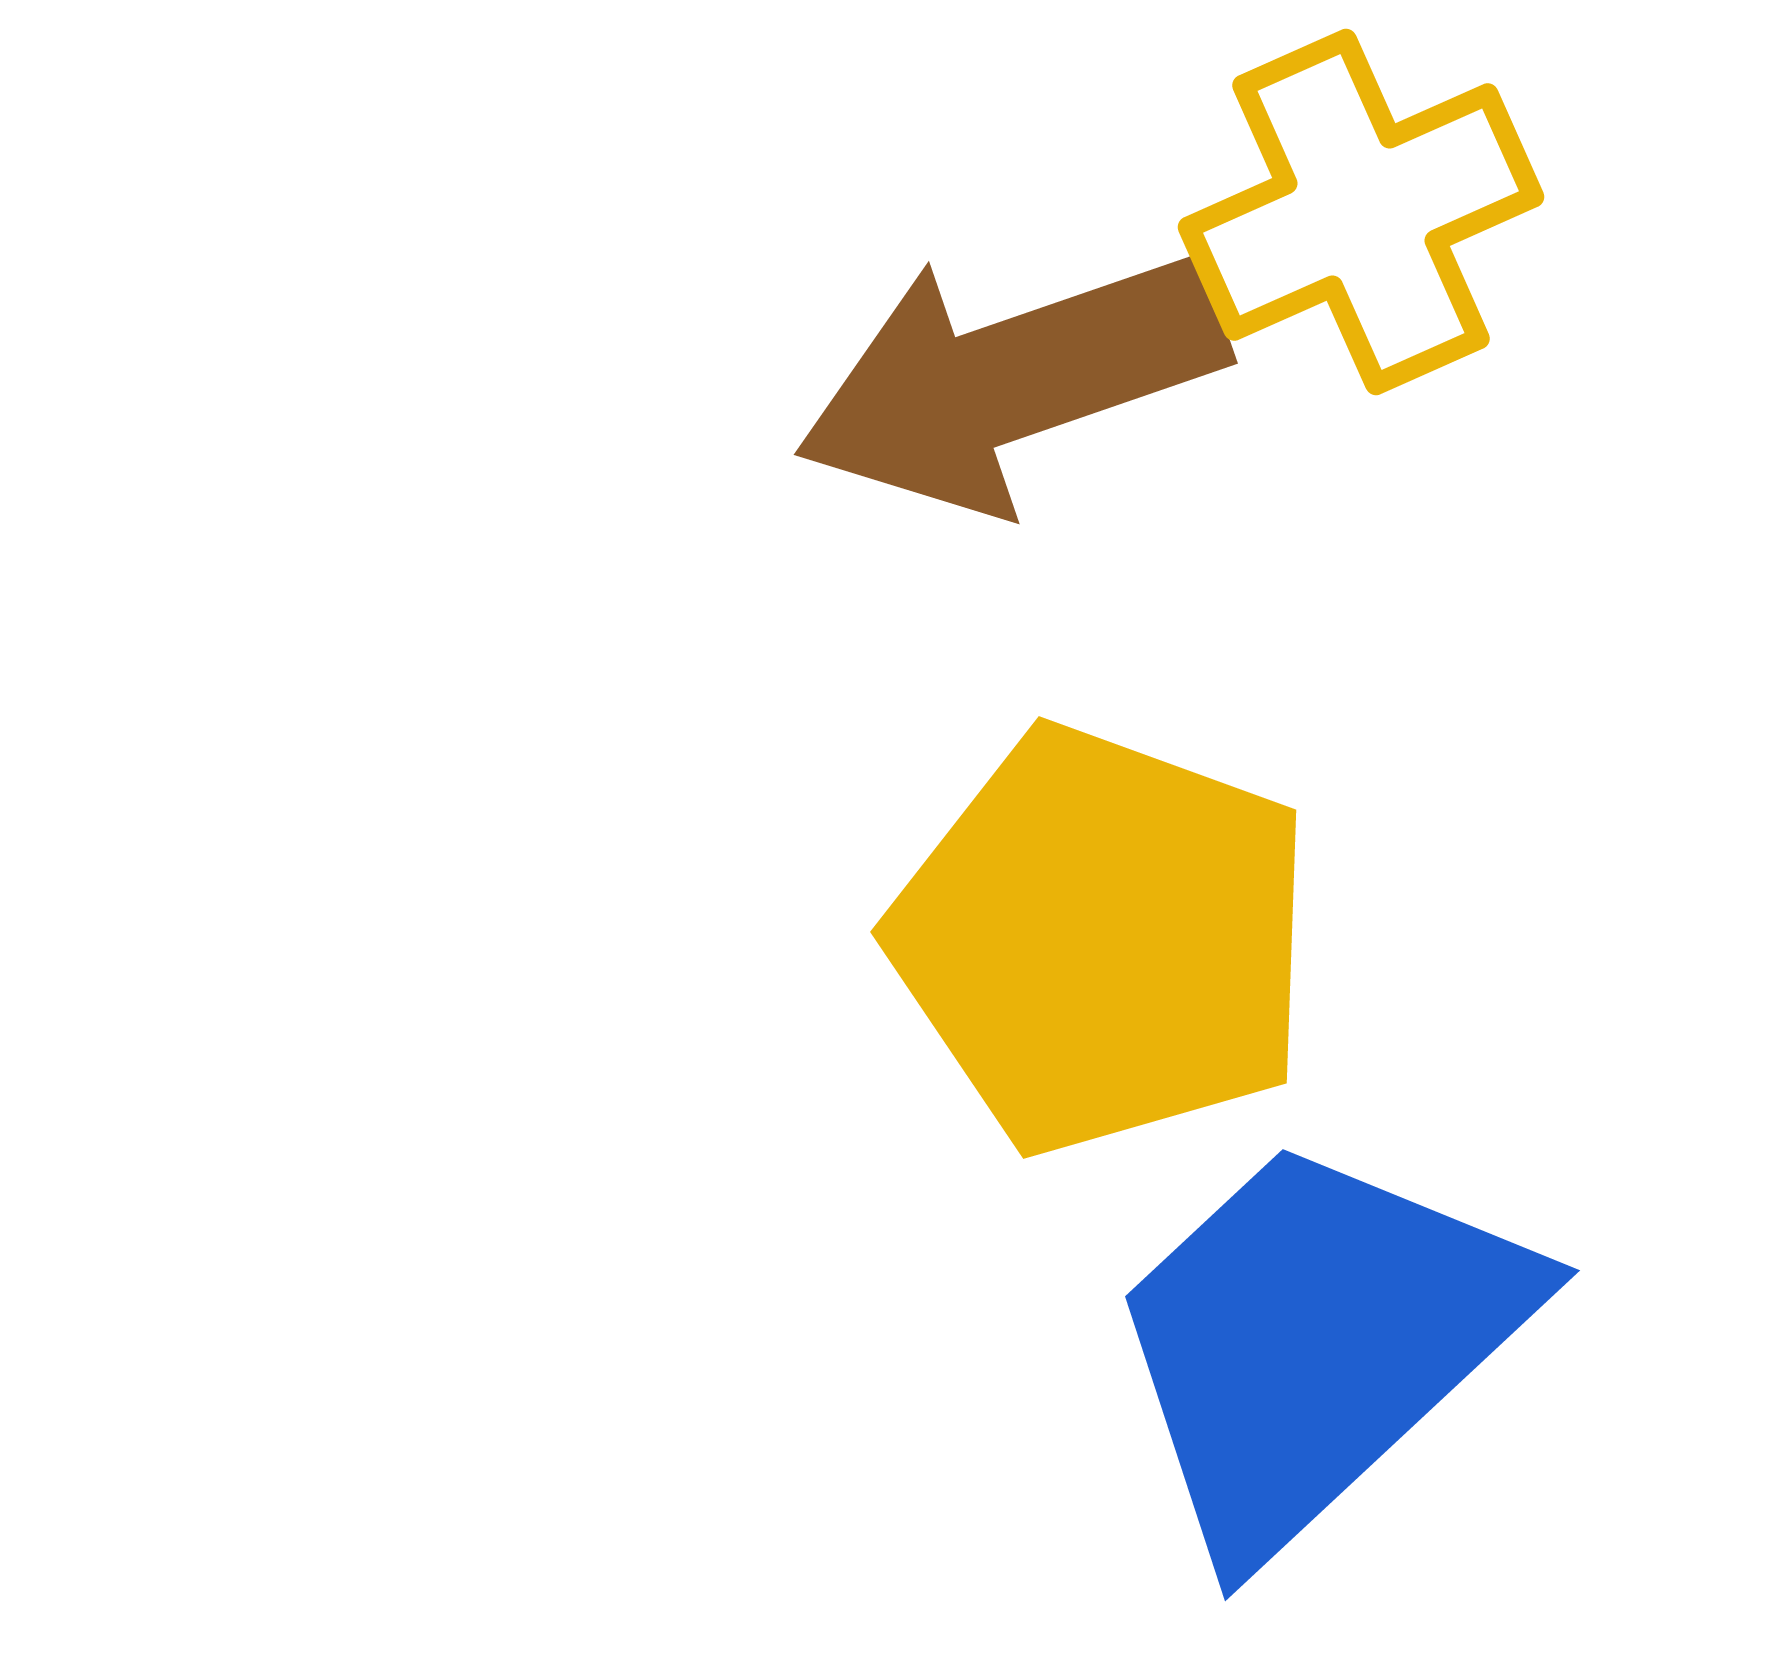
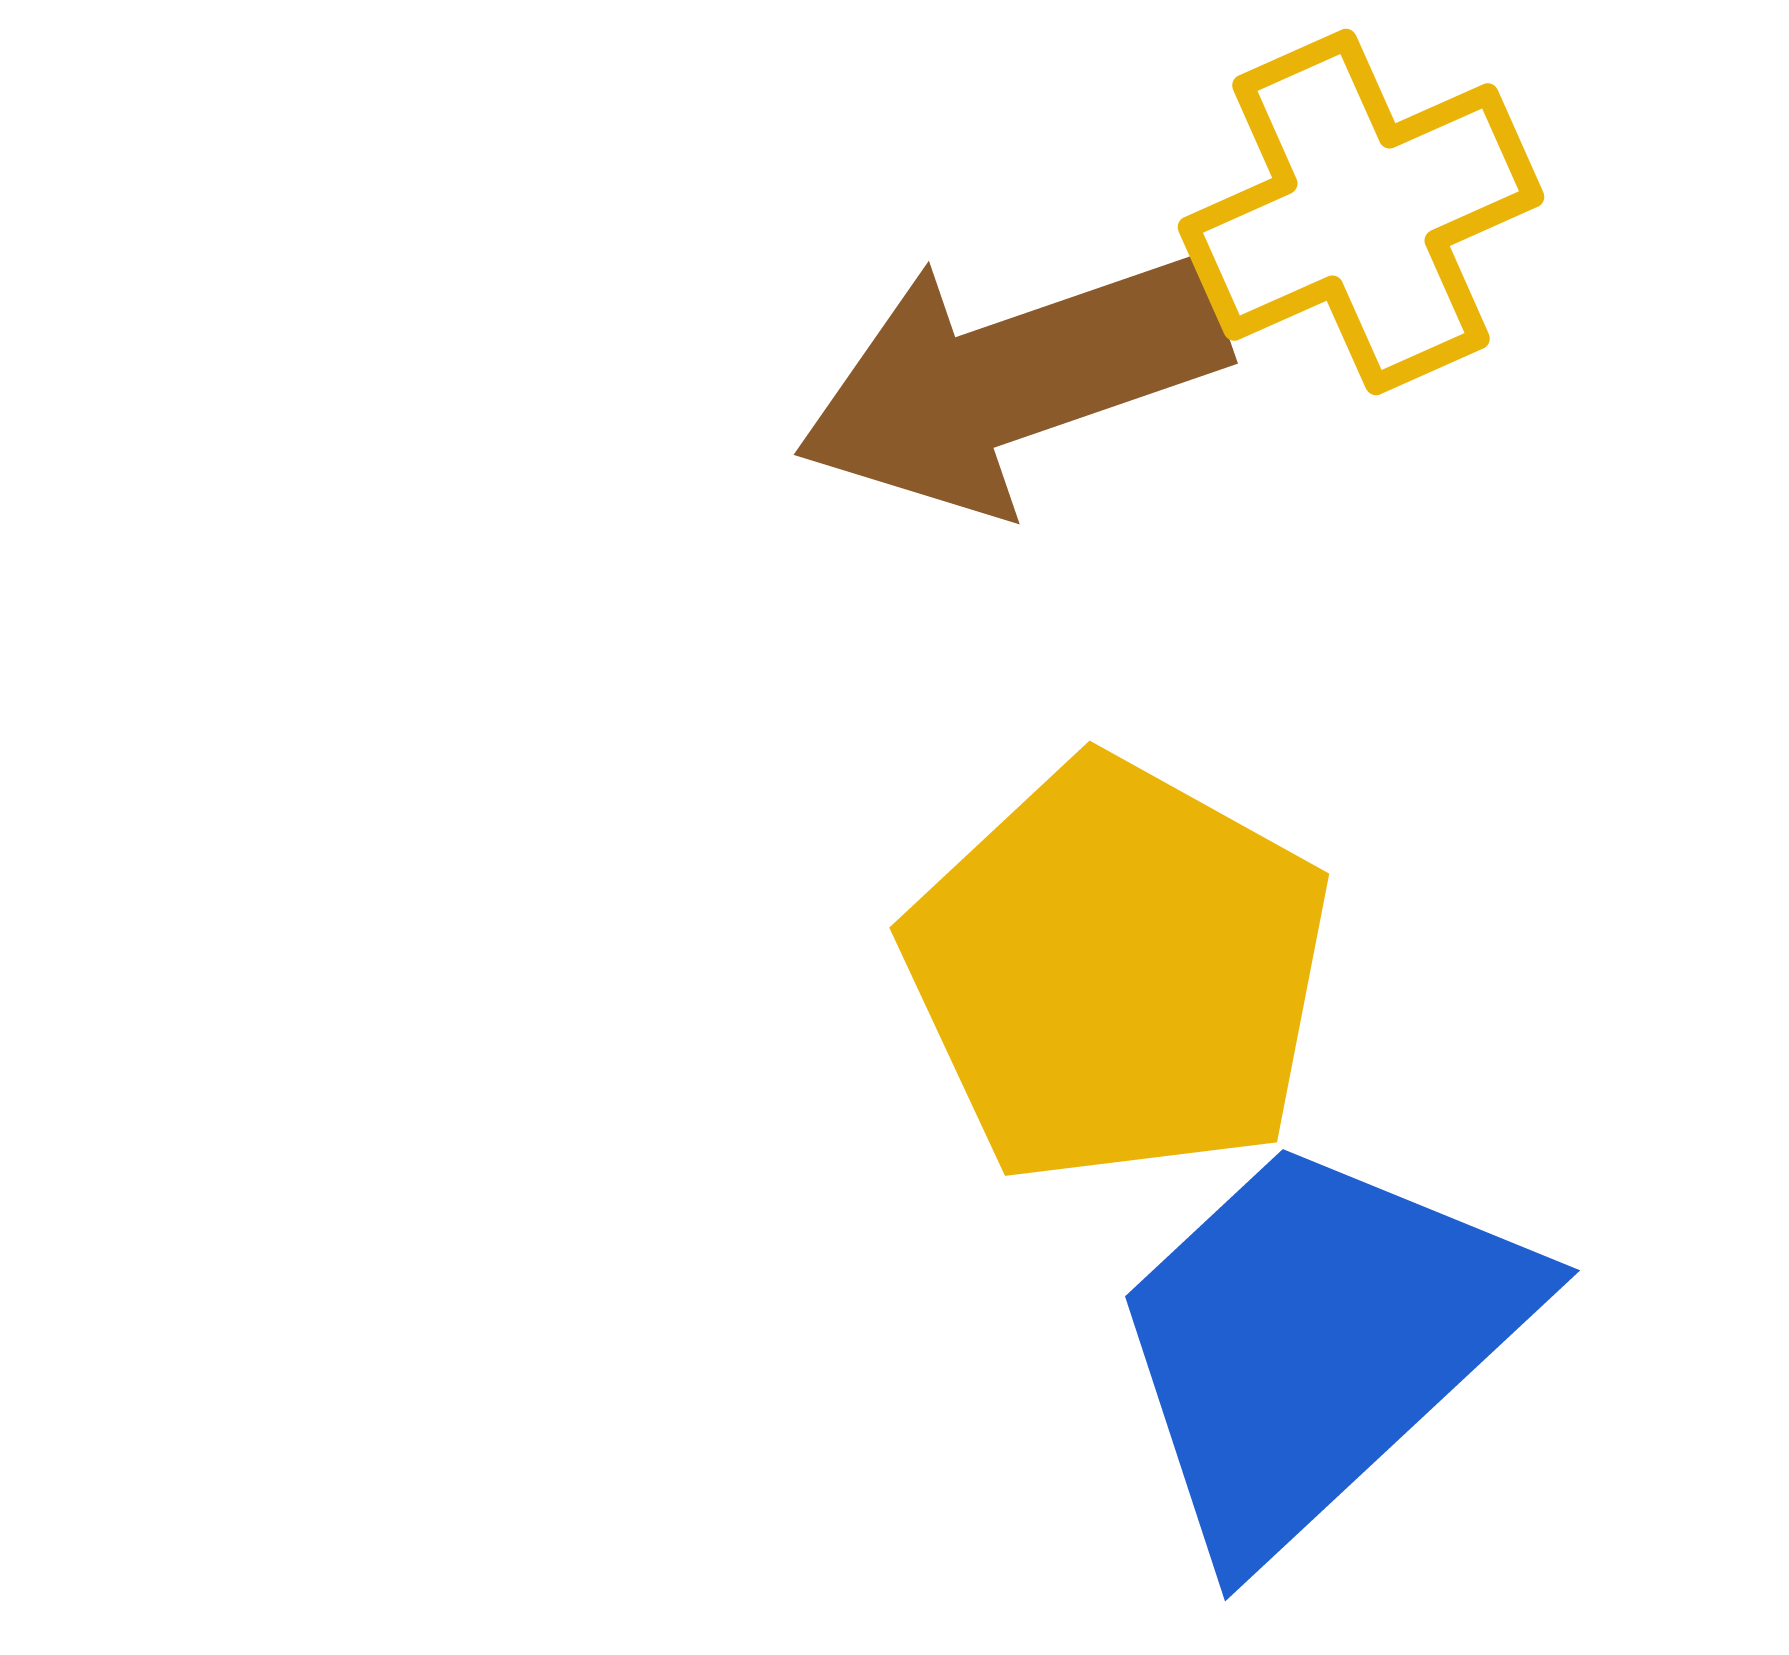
yellow pentagon: moved 15 px right, 32 px down; rotated 9 degrees clockwise
